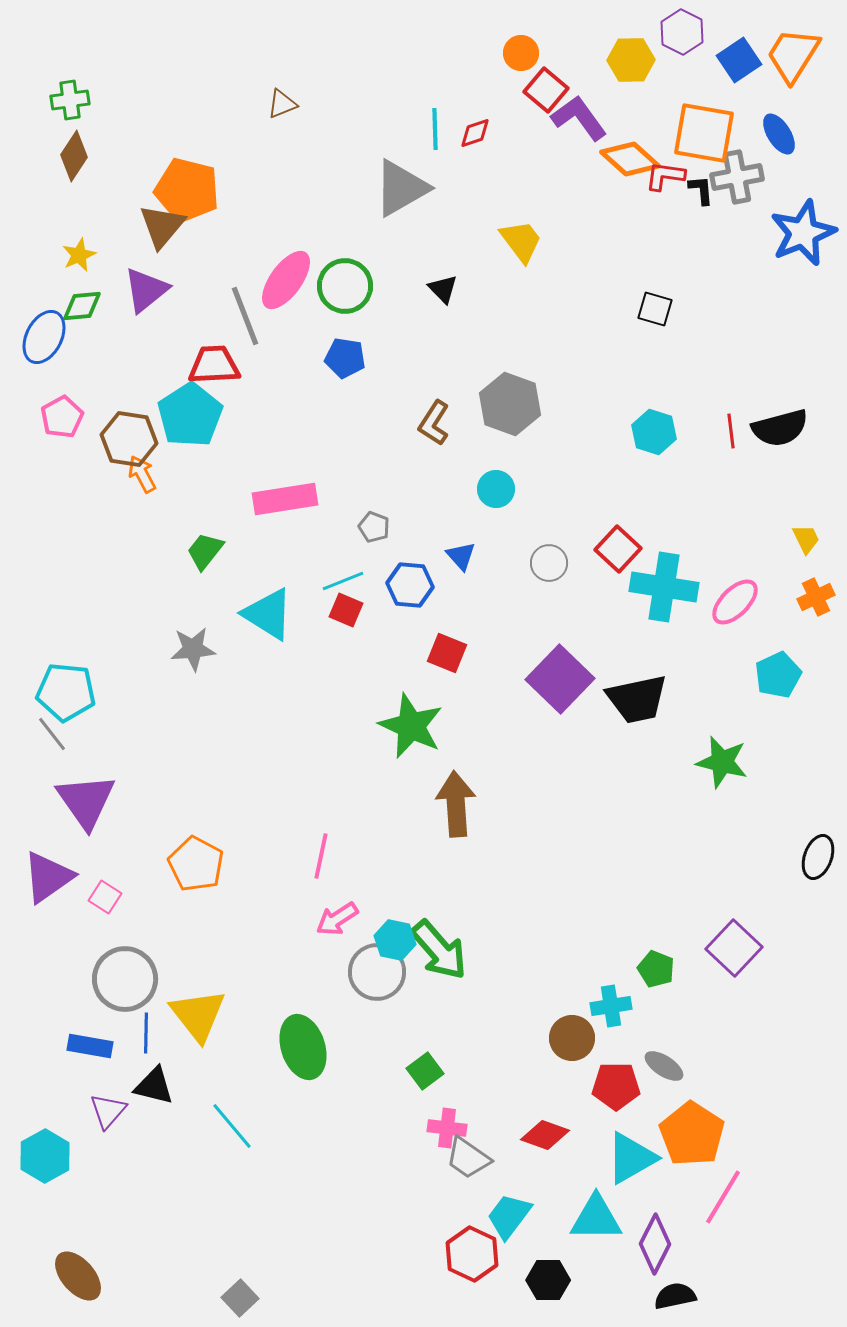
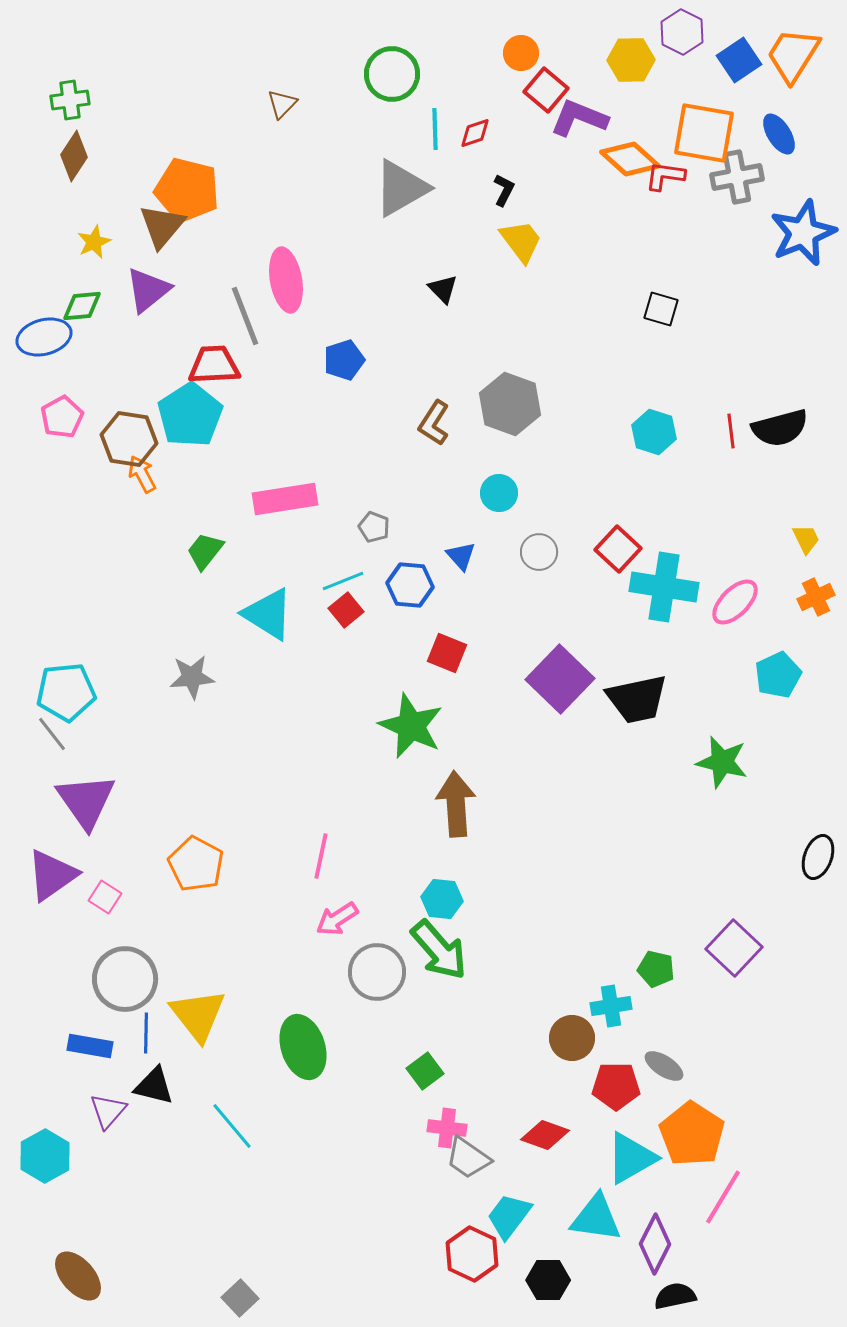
brown triangle at (282, 104): rotated 24 degrees counterclockwise
purple L-shape at (579, 118): rotated 32 degrees counterclockwise
black L-shape at (701, 190): moved 197 px left; rotated 32 degrees clockwise
yellow star at (79, 255): moved 15 px right, 13 px up
pink ellipse at (286, 280): rotated 46 degrees counterclockwise
green circle at (345, 286): moved 47 px right, 212 px up
purple triangle at (146, 290): moved 2 px right
black square at (655, 309): moved 6 px right
blue ellipse at (44, 337): rotated 48 degrees clockwise
blue pentagon at (345, 358): moved 1 px left, 2 px down; rotated 27 degrees counterclockwise
cyan circle at (496, 489): moved 3 px right, 4 px down
gray circle at (549, 563): moved 10 px left, 11 px up
red square at (346, 610): rotated 28 degrees clockwise
gray star at (193, 649): moved 1 px left, 28 px down
cyan pentagon at (66, 692): rotated 12 degrees counterclockwise
purple triangle at (48, 877): moved 4 px right, 2 px up
cyan hexagon at (395, 940): moved 47 px right, 41 px up; rotated 6 degrees counterclockwise
green pentagon at (656, 969): rotated 9 degrees counterclockwise
cyan triangle at (596, 1218): rotated 8 degrees clockwise
